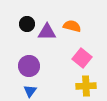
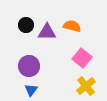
black circle: moved 1 px left, 1 px down
yellow cross: rotated 36 degrees counterclockwise
blue triangle: moved 1 px right, 1 px up
